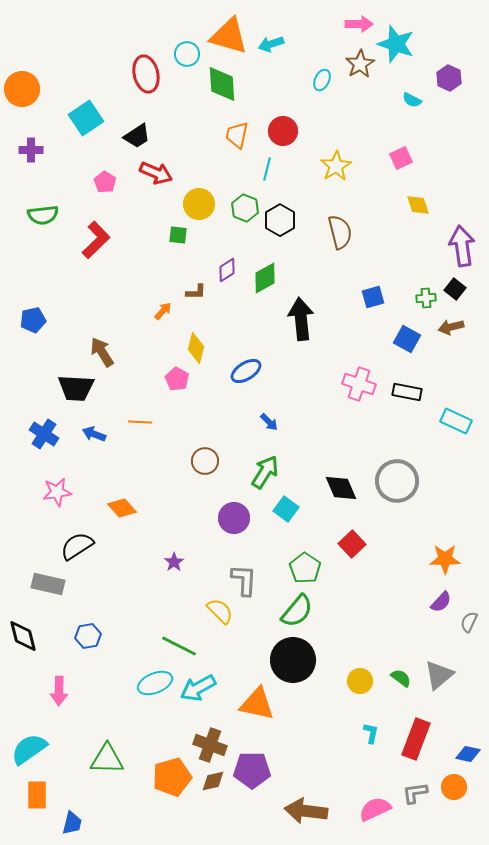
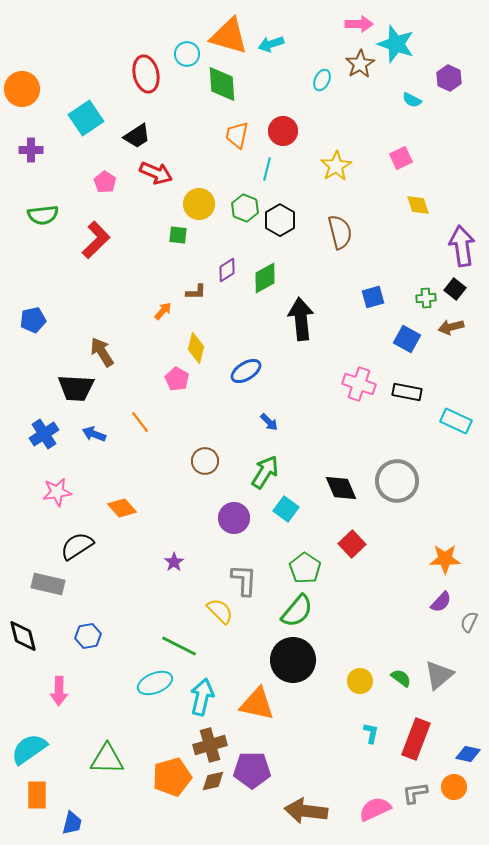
orange line at (140, 422): rotated 50 degrees clockwise
blue cross at (44, 434): rotated 24 degrees clockwise
cyan arrow at (198, 688): moved 4 px right, 9 px down; rotated 132 degrees clockwise
brown cross at (210, 745): rotated 36 degrees counterclockwise
